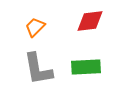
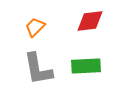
green rectangle: moved 1 px up
